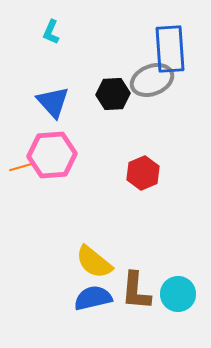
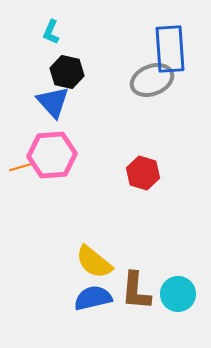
black hexagon: moved 46 px left, 22 px up; rotated 16 degrees clockwise
red hexagon: rotated 20 degrees counterclockwise
